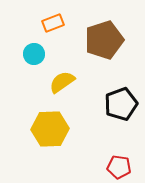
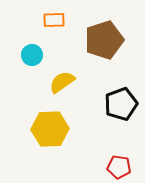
orange rectangle: moved 1 px right, 3 px up; rotated 20 degrees clockwise
cyan circle: moved 2 px left, 1 px down
